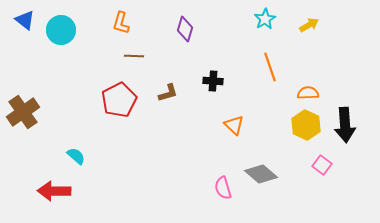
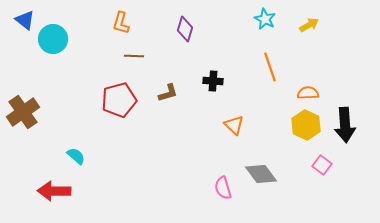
cyan star: rotated 15 degrees counterclockwise
cyan circle: moved 8 px left, 9 px down
red pentagon: rotated 12 degrees clockwise
gray diamond: rotated 12 degrees clockwise
